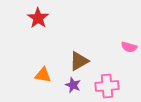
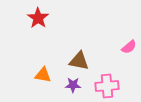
pink semicircle: rotated 56 degrees counterclockwise
brown triangle: rotated 40 degrees clockwise
purple star: rotated 21 degrees counterclockwise
